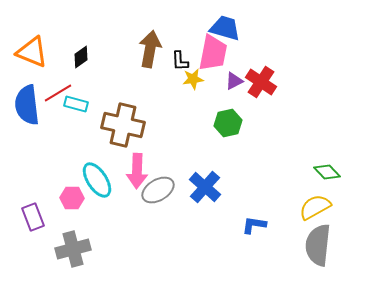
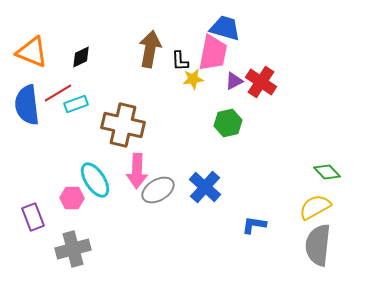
black diamond: rotated 10 degrees clockwise
cyan rectangle: rotated 35 degrees counterclockwise
cyan ellipse: moved 2 px left
